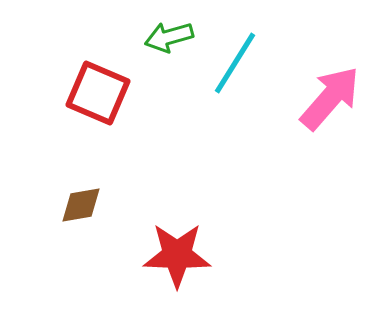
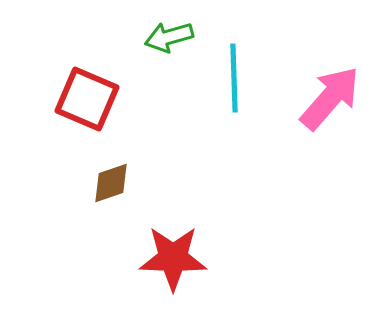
cyan line: moved 1 px left, 15 px down; rotated 34 degrees counterclockwise
red square: moved 11 px left, 6 px down
brown diamond: moved 30 px right, 22 px up; rotated 9 degrees counterclockwise
red star: moved 4 px left, 3 px down
